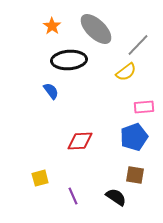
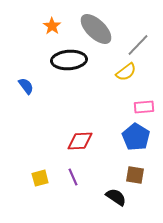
blue semicircle: moved 25 px left, 5 px up
blue pentagon: moved 2 px right; rotated 20 degrees counterclockwise
purple line: moved 19 px up
